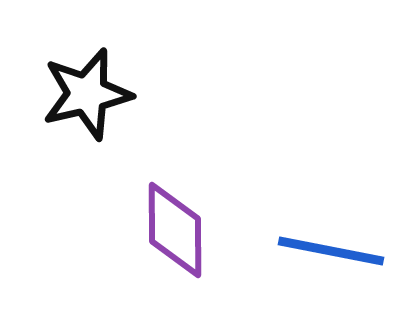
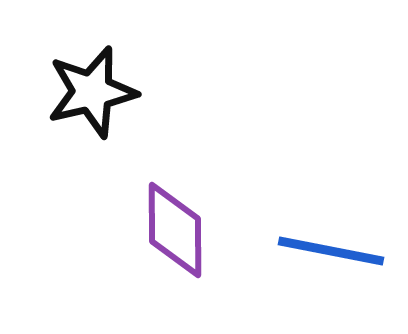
black star: moved 5 px right, 2 px up
